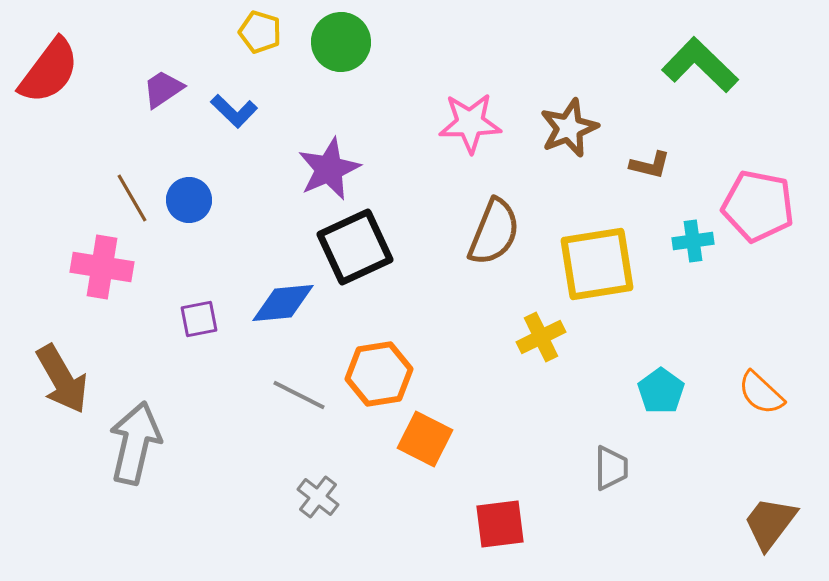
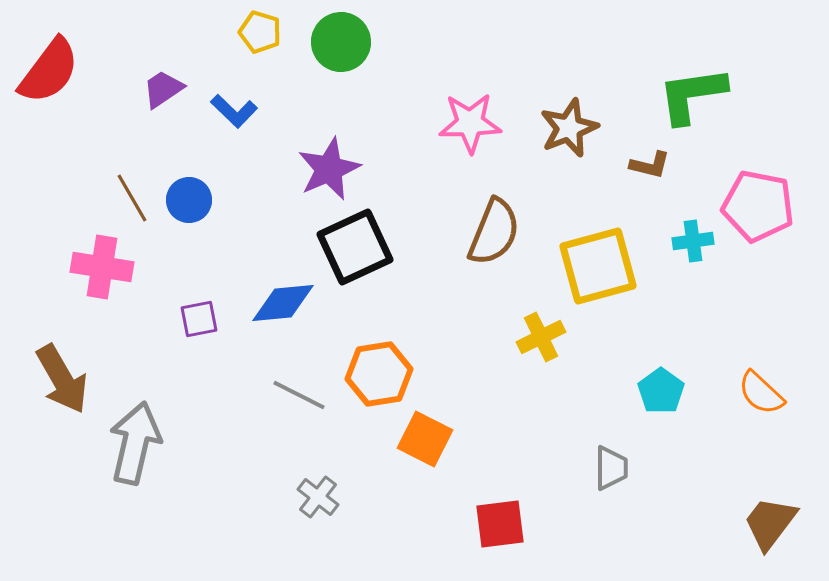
green L-shape: moved 8 px left, 30 px down; rotated 52 degrees counterclockwise
yellow square: moved 1 px right, 2 px down; rotated 6 degrees counterclockwise
